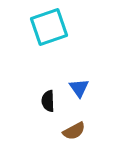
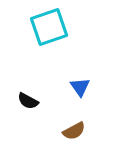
blue triangle: moved 1 px right, 1 px up
black semicircle: moved 20 px left; rotated 60 degrees counterclockwise
